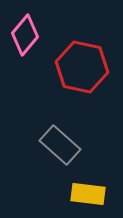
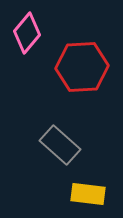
pink diamond: moved 2 px right, 2 px up
red hexagon: rotated 15 degrees counterclockwise
